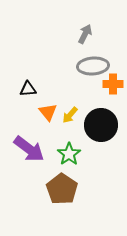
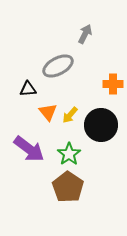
gray ellipse: moved 35 px left; rotated 24 degrees counterclockwise
brown pentagon: moved 6 px right, 2 px up
